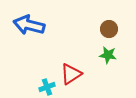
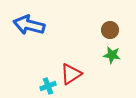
brown circle: moved 1 px right, 1 px down
green star: moved 4 px right
cyan cross: moved 1 px right, 1 px up
